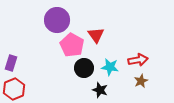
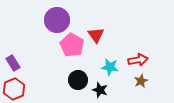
purple rectangle: moved 2 px right; rotated 49 degrees counterclockwise
black circle: moved 6 px left, 12 px down
